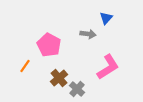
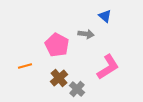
blue triangle: moved 1 px left, 2 px up; rotated 32 degrees counterclockwise
gray arrow: moved 2 px left
pink pentagon: moved 8 px right
orange line: rotated 40 degrees clockwise
